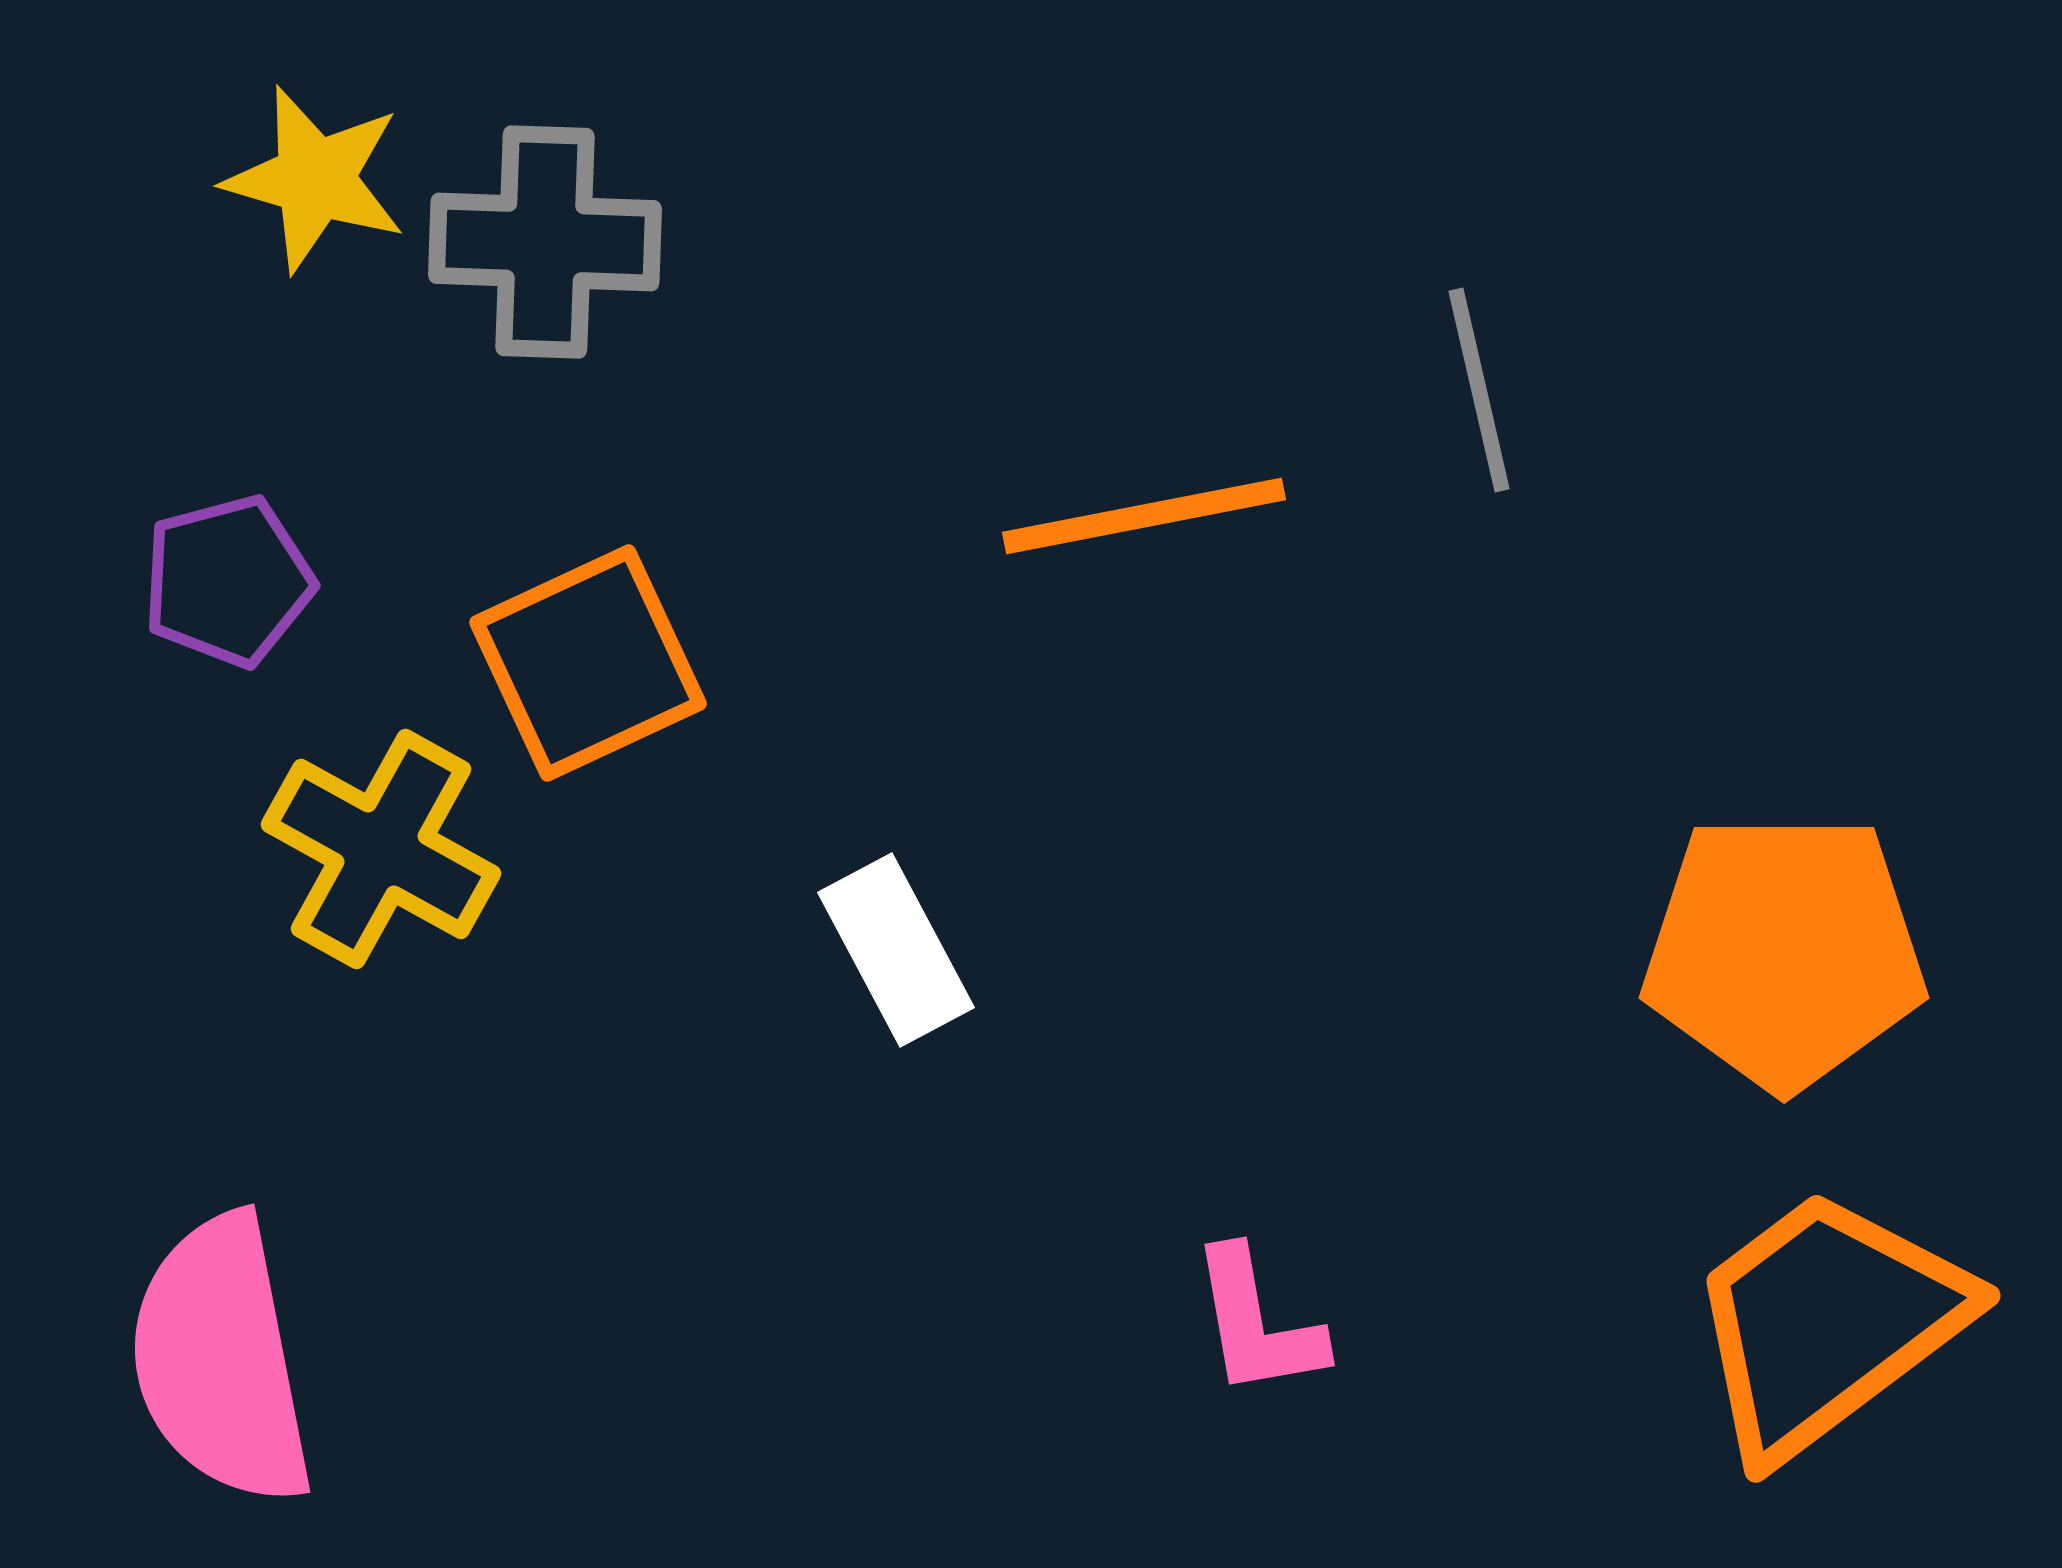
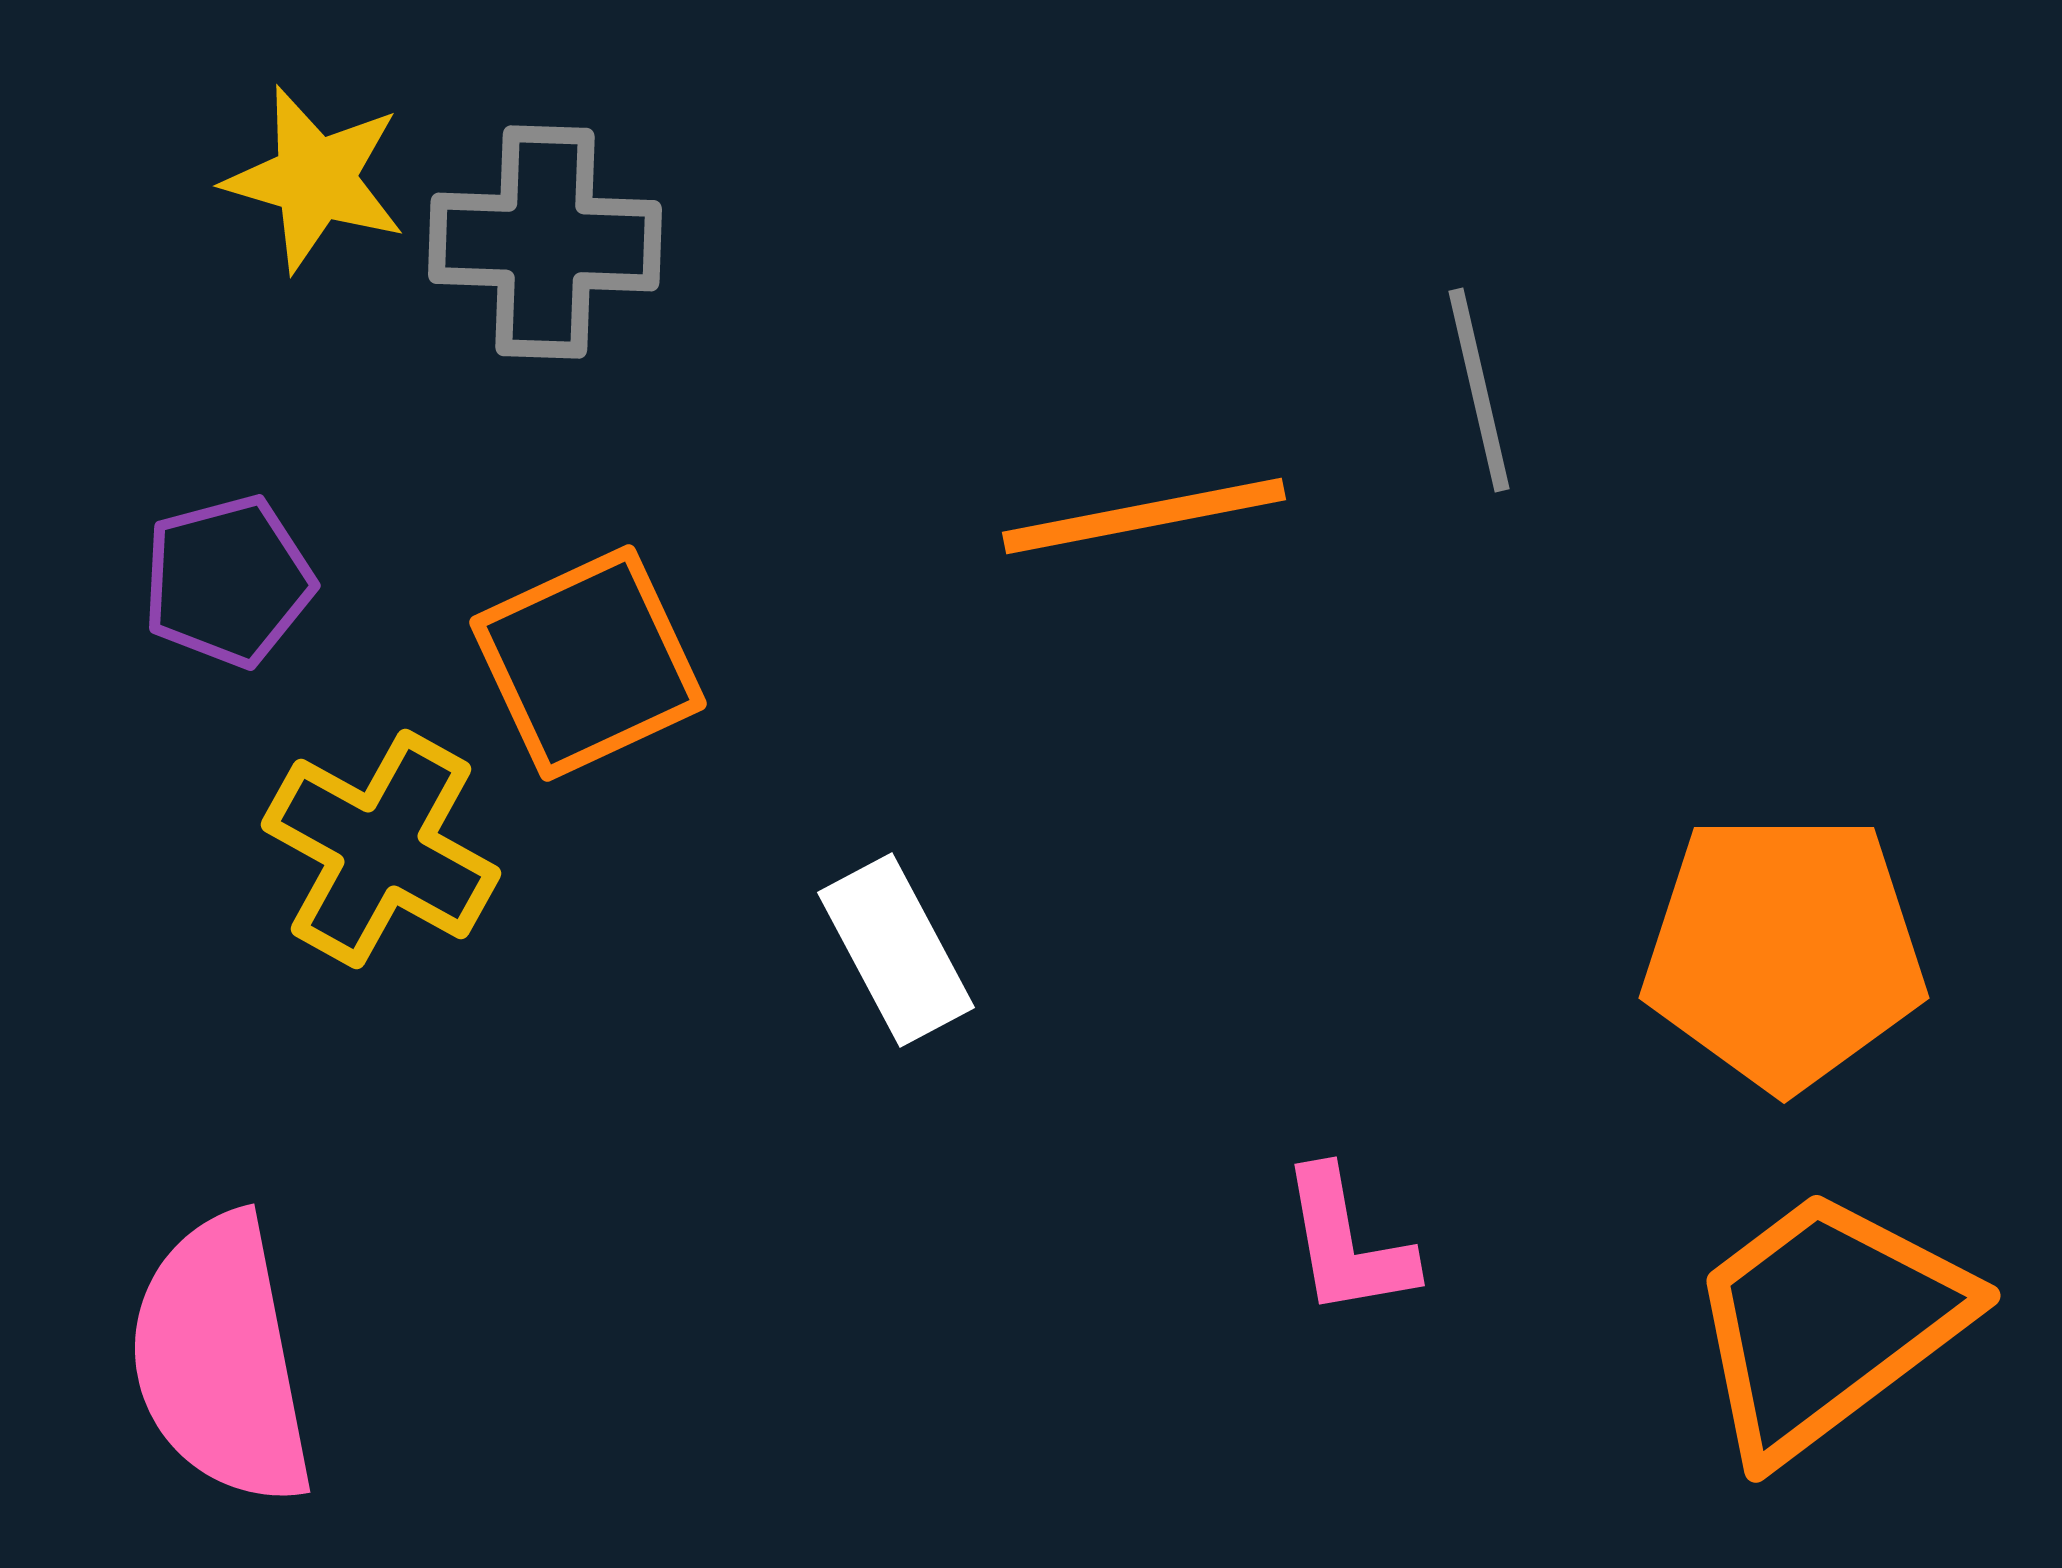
pink L-shape: moved 90 px right, 80 px up
